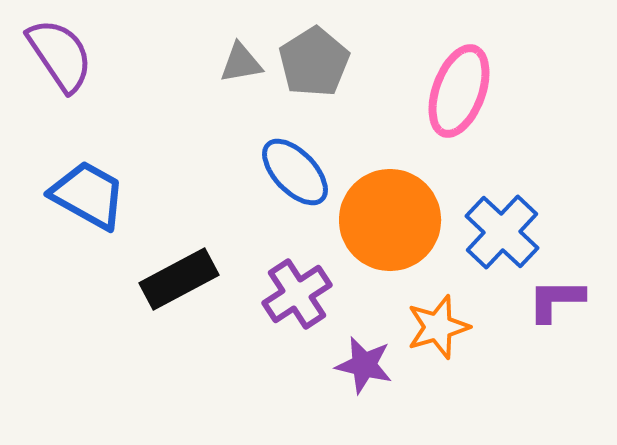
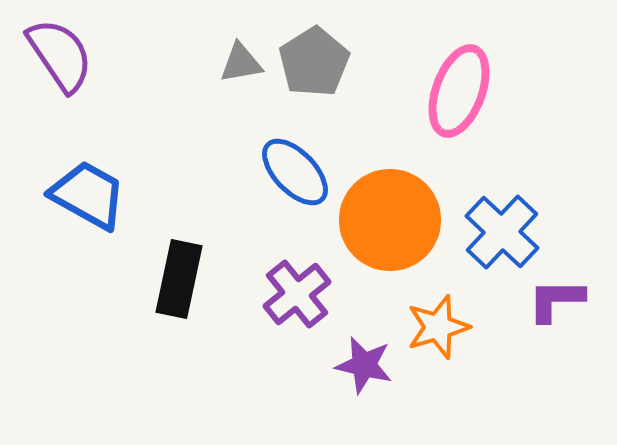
black rectangle: rotated 50 degrees counterclockwise
purple cross: rotated 6 degrees counterclockwise
